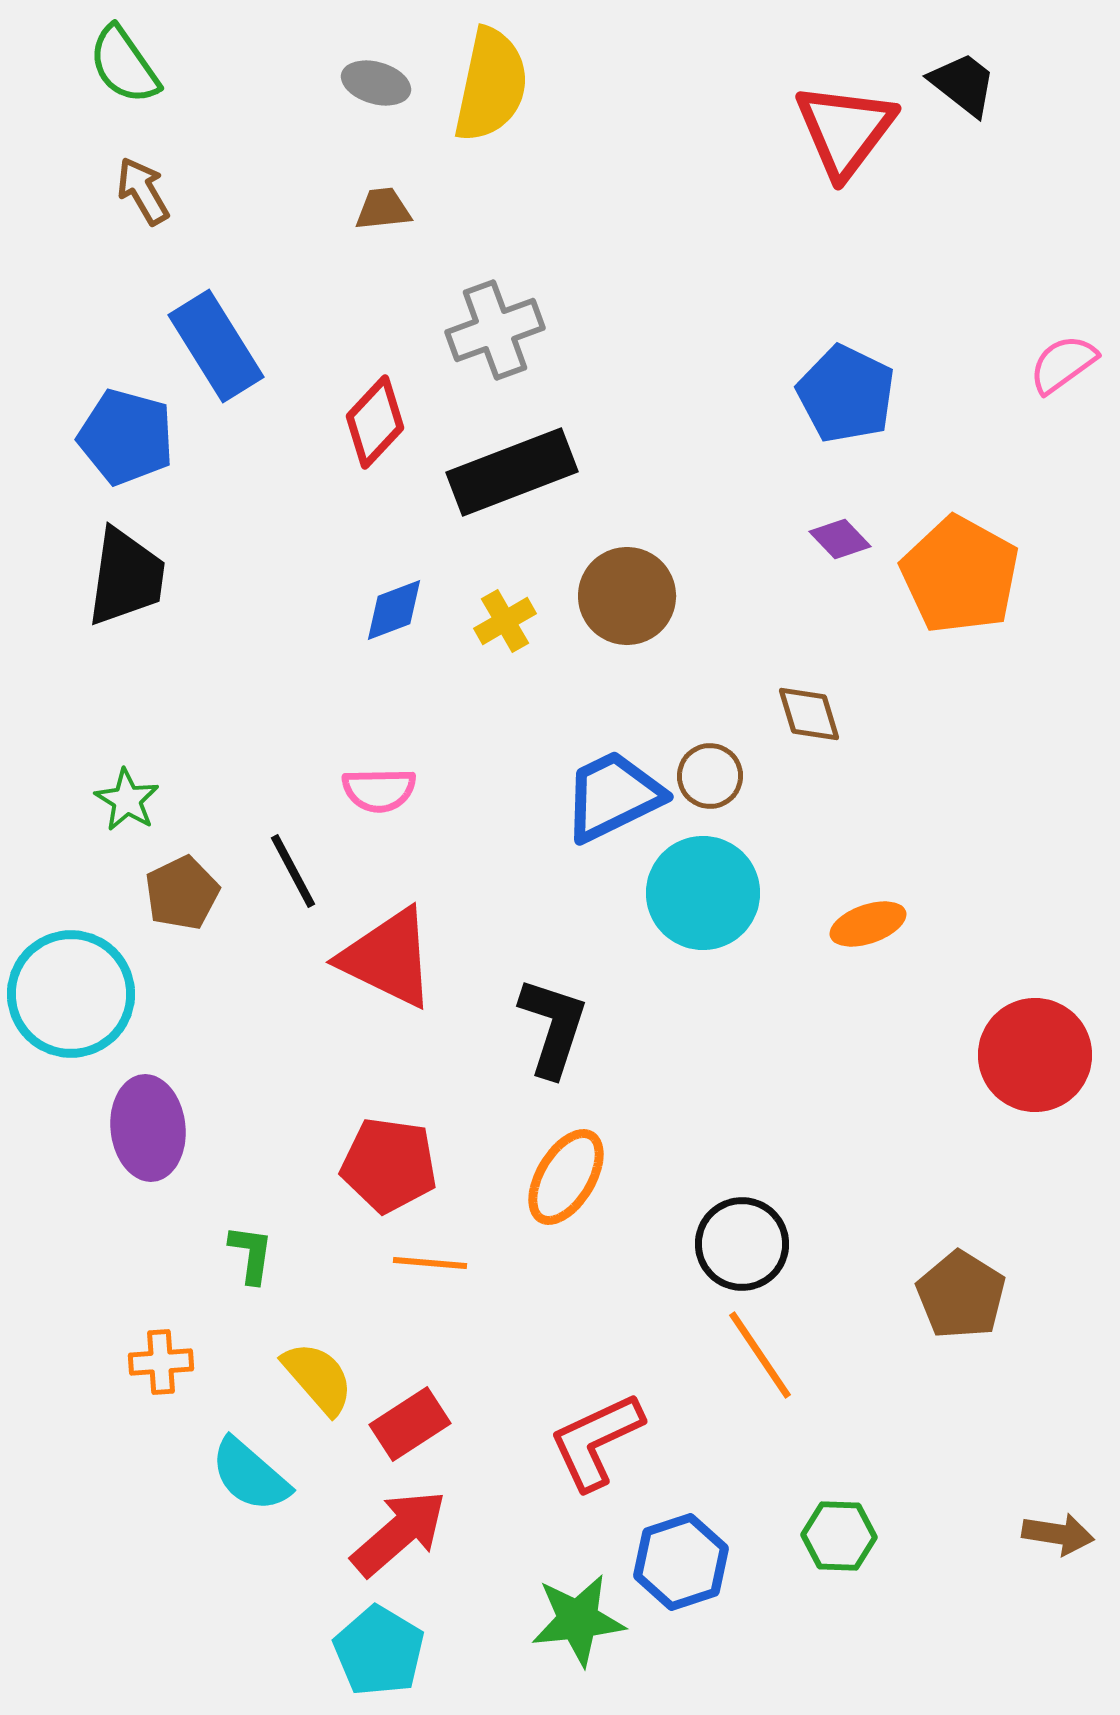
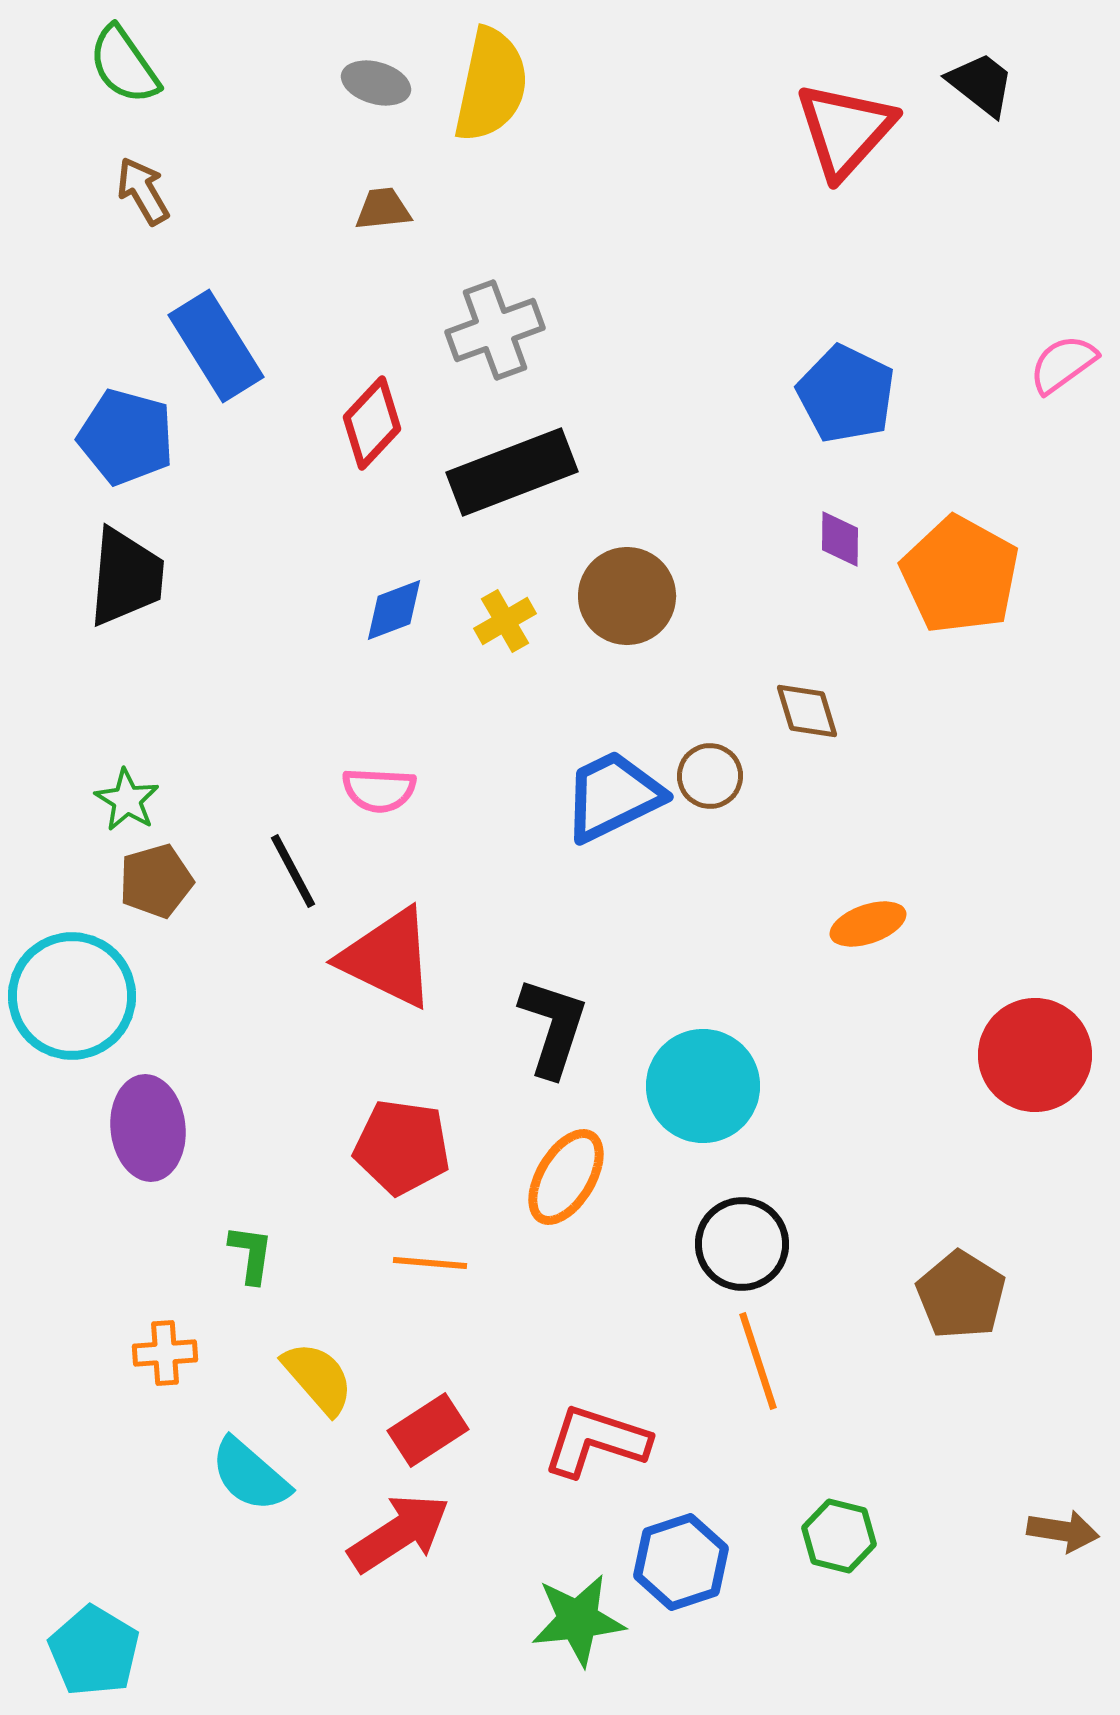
black trapezoid at (963, 84): moved 18 px right
red triangle at (845, 130): rotated 5 degrees clockwise
red diamond at (375, 422): moved 3 px left, 1 px down
purple diamond at (840, 539): rotated 44 degrees clockwise
black trapezoid at (126, 577): rotated 3 degrees counterclockwise
brown diamond at (809, 714): moved 2 px left, 3 px up
pink semicircle at (379, 790): rotated 4 degrees clockwise
brown pentagon at (182, 893): moved 26 px left, 12 px up; rotated 10 degrees clockwise
cyan circle at (703, 893): moved 193 px down
cyan circle at (71, 994): moved 1 px right, 2 px down
red pentagon at (389, 1165): moved 13 px right, 18 px up
orange line at (760, 1355): moved 2 px left, 6 px down; rotated 16 degrees clockwise
orange cross at (161, 1362): moved 4 px right, 9 px up
red rectangle at (410, 1424): moved 18 px right, 6 px down
red L-shape at (596, 1441): rotated 43 degrees clockwise
red arrow at (399, 1533): rotated 8 degrees clockwise
brown arrow at (1058, 1534): moved 5 px right, 3 px up
green hexagon at (839, 1536): rotated 12 degrees clockwise
cyan pentagon at (379, 1651): moved 285 px left
